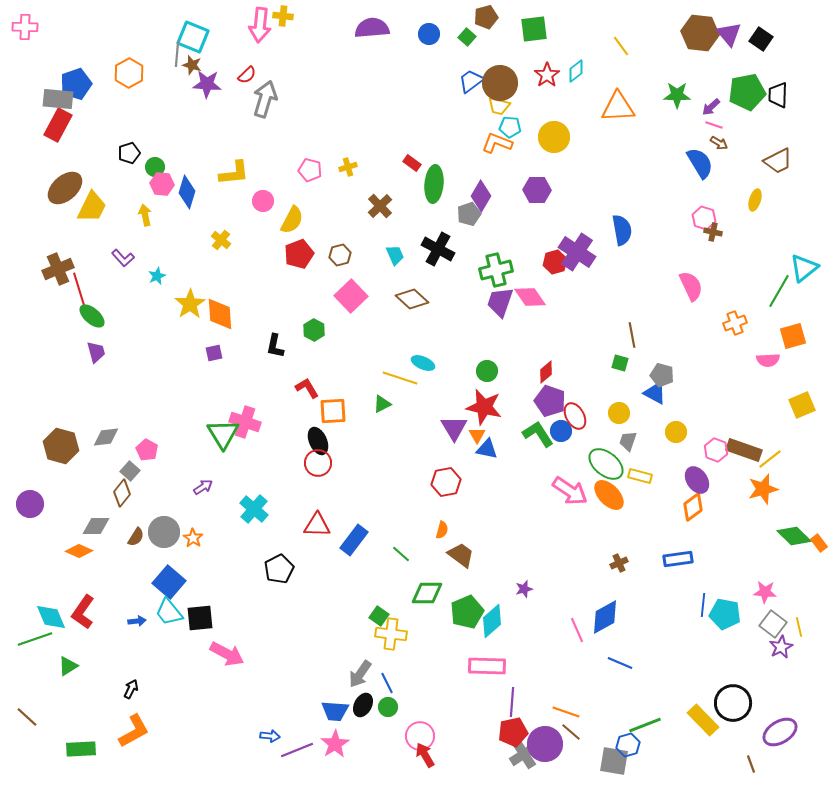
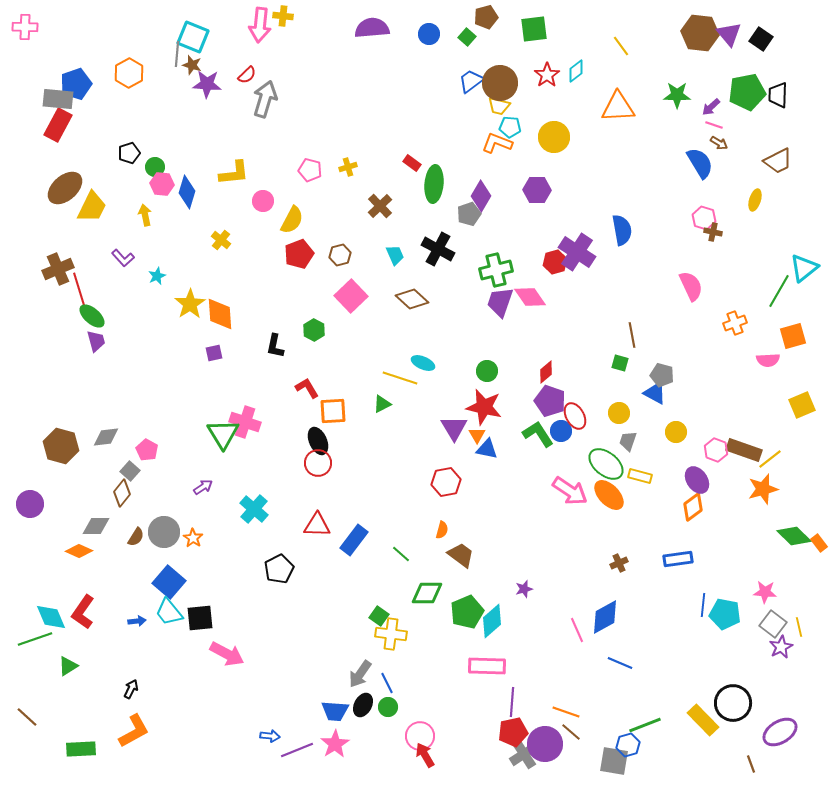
purple trapezoid at (96, 352): moved 11 px up
